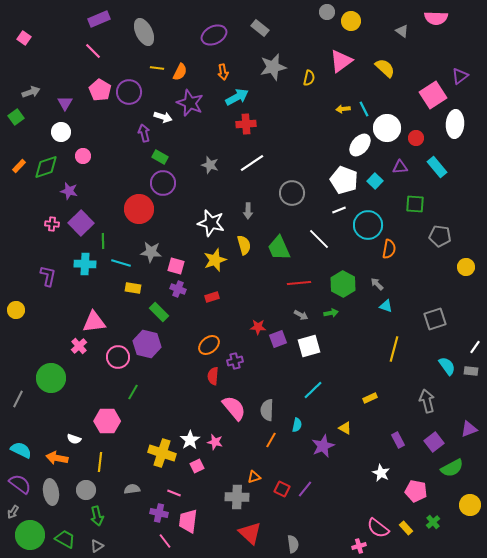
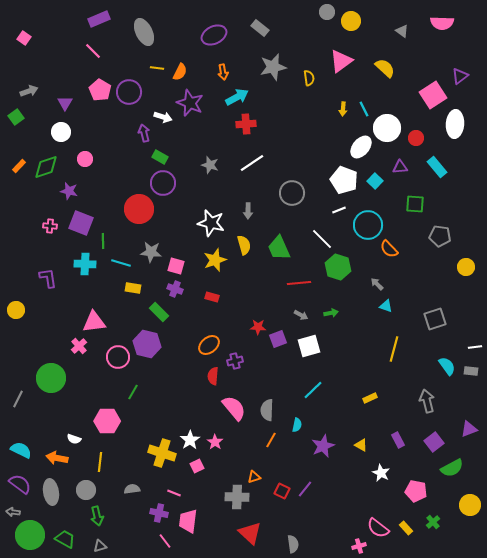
pink semicircle at (436, 18): moved 6 px right, 5 px down
yellow semicircle at (309, 78): rotated 21 degrees counterclockwise
gray arrow at (31, 92): moved 2 px left, 1 px up
yellow arrow at (343, 109): rotated 80 degrees counterclockwise
white ellipse at (360, 145): moved 1 px right, 2 px down
pink circle at (83, 156): moved 2 px right, 3 px down
purple square at (81, 223): rotated 25 degrees counterclockwise
pink cross at (52, 224): moved 2 px left, 2 px down
white line at (319, 239): moved 3 px right
orange semicircle at (389, 249): rotated 126 degrees clockwise
purple L-shape at (48, 276): moved 2 px down; rotated 20 degrees counterclockwise
green hexagon at (343, 284): moved 5 px left, 17 px up; rotated 10 degrees counterclockwise
purple cross at (178, 289): moved 3 px left
red rectangle at (212, 297): rotated 32 degrees clockwise
white line at (475, 347): rotated 48 degrees clockwise
yellow triangle at (345, 428): moved 16 px right, 17 px down
pink star at (215, 442): rotated 21 degrees clockwise
red square at (282, 489): moved 2 px down
gray arrow at (13, 512): rotated 64 degrees clockwise
gray triangle at (97, 546): moved 3 px right; rotated 16 degrees clockwise
